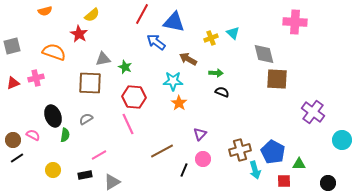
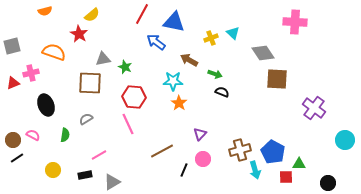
gray diamond at (264, 54): moved 1 px left, 1 px up; rotated 20 degrees counterclockwise
brown arrow at (188, 59): moved 1 px right, 1 px down
green arrow at (216, 73): moved 1 px left, 1 px down; rotated 16 degrees clockwise
pink cross at (36, 78): moved 5 px left, 5 px up
purple cross at (313, 112): moved 1 px right, 4 px up
black ellipse at (53, 116): moved 7 px left, 11 px up
cyan circle at (342, 140): moved 3 px right
red square at (284, 181): moved 2 px right, 4 px up
